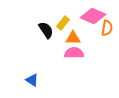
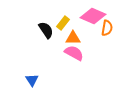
pink semicircle: rotated 30 degrees clockwise
blue triangle: rotated 24 degrees clockwise
